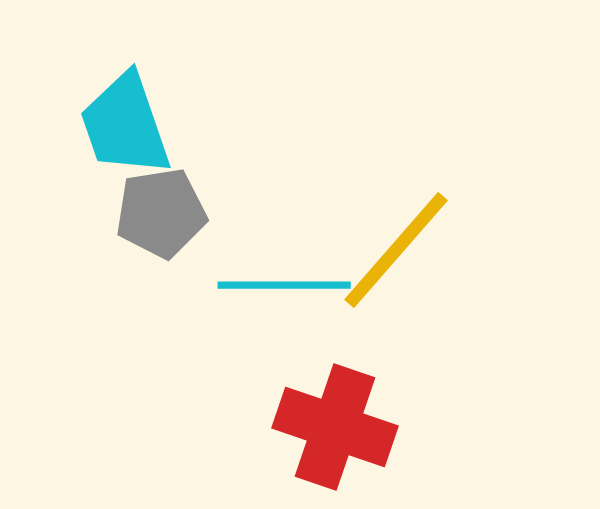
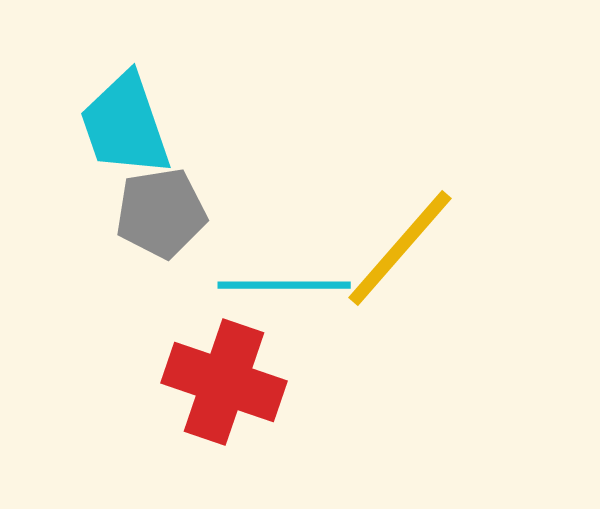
yellow line: moved 4 px right, 2 px up
red cross: moved 111 px left, 45 px up
